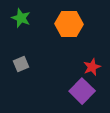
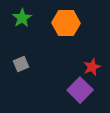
green star: moved 1 px right; rotated 18 degrees clockwise
orange hexagon: moved 3 px left, 1 px up
purple square: moved 2 px left, 1 px up
